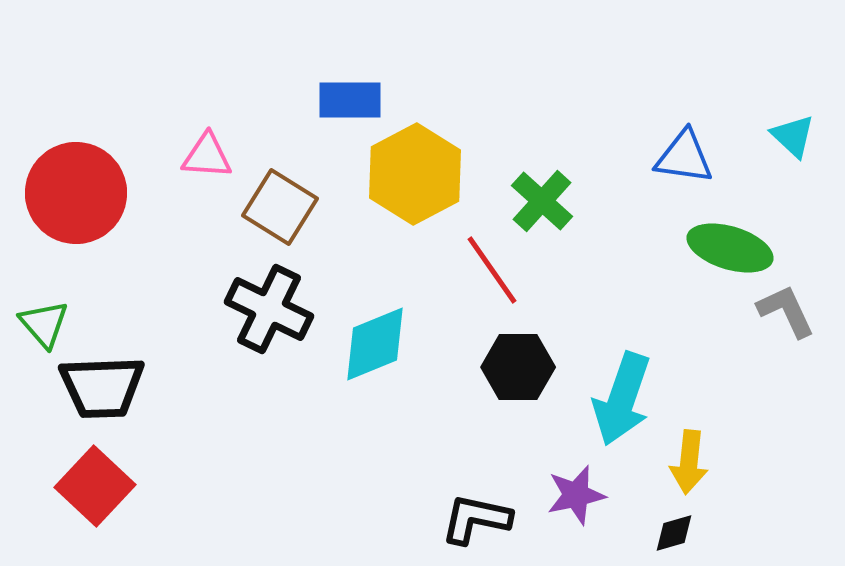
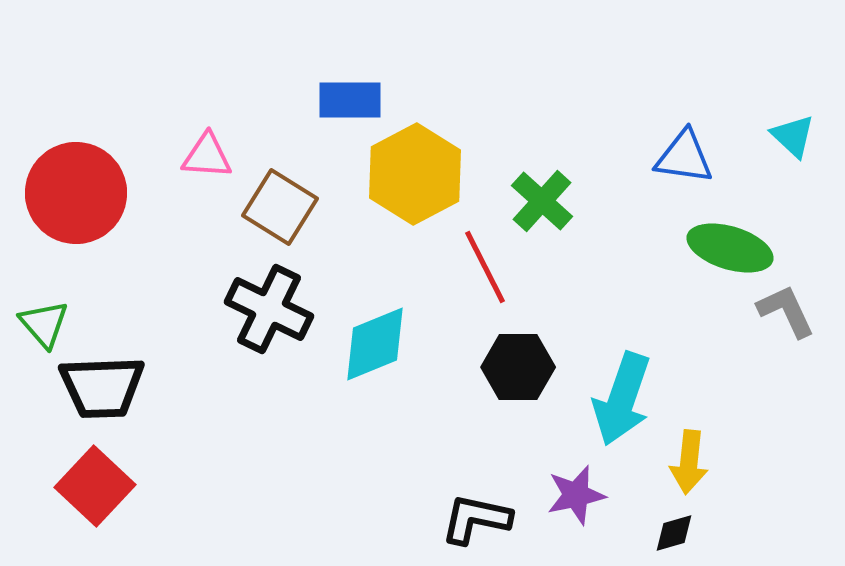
red line: moved 7 px left, 3 px up; rotated 8 degrees clockwise
